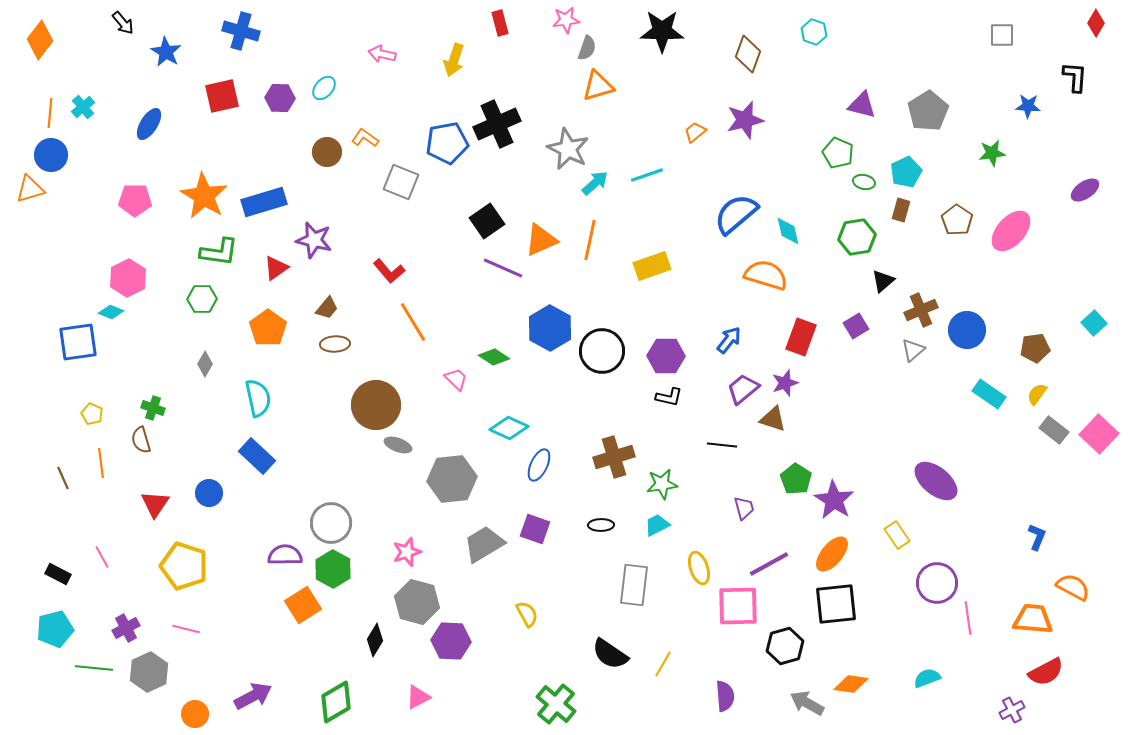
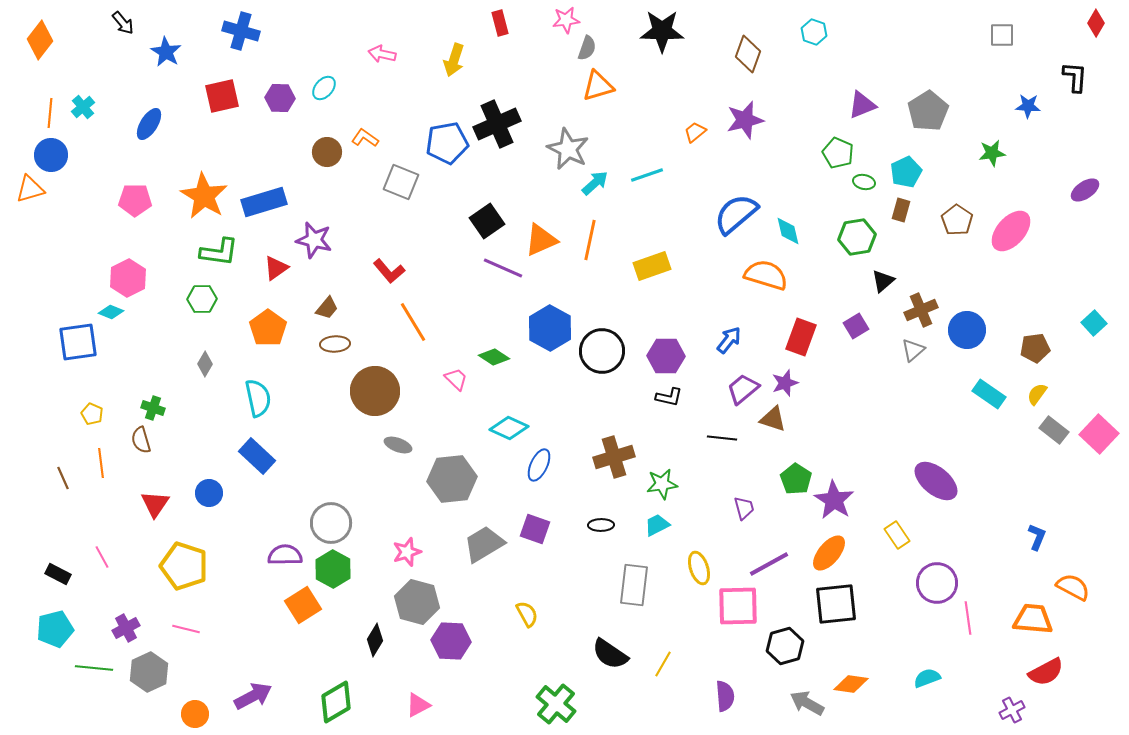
purple triangle at (862, 105): rotated 36 degrees counterclockwise
brown circle at (376, 405): moved 1 px left, 14 px up
black line at (722, 445): moved 7 px up
orange ellipse at (832, 554): moved 3 px left, 1 px up
pink triangle at (418, 697): moved 8 px down
